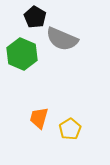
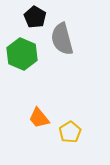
gray semicircle: rotated 52 degrees clockwise
orange trapezoid: rotated 55 degrees counterclockwise
yellow pentagon: moved 3 px down
